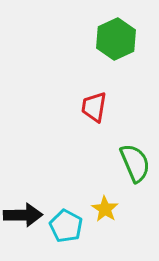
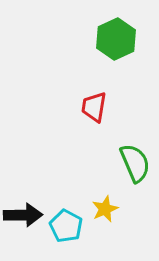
yellow star: rotated 16 degrees clockwise
